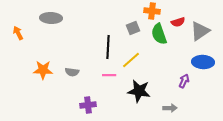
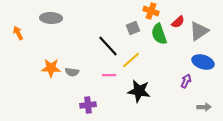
orange cross: moved 1 px left; rotated 14 degrees clockwise
red semicircle: rotated 24 degrees counterclockwise
gray triangle: moved 1 px left
black line: moved 1 px up; rotated 45 degrees counterclockwise
blue ellipse: rotated 15 degrees clockwise
orange star: moved 8 px right, 2 px up
purple arrow: moved 2 px right
gray arrow: moved 34 px right, 1 px up
